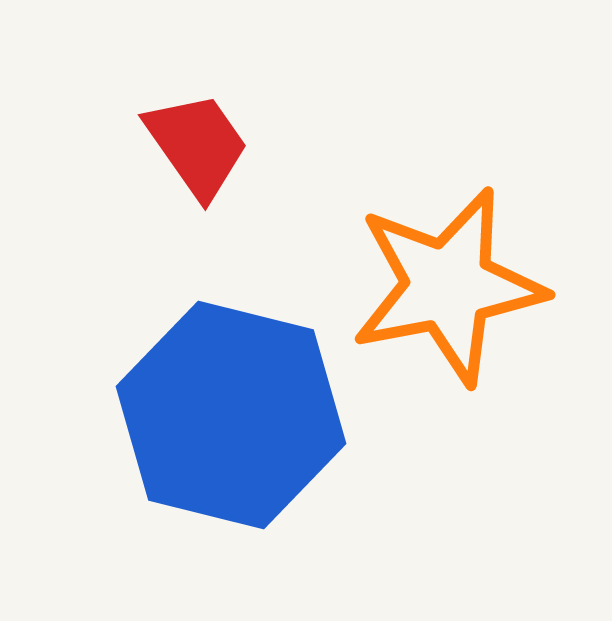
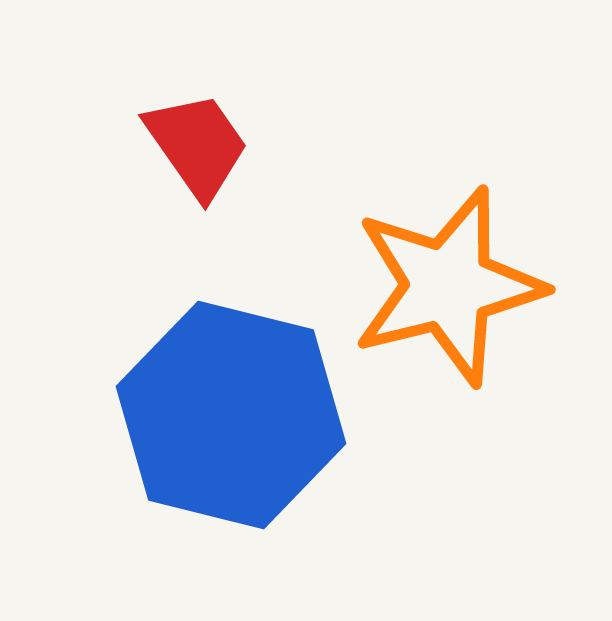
orange star: rotated 3 degrees counterclockwise
